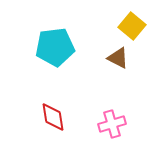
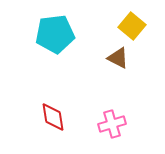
cyan pentagon: moved 13 px up
